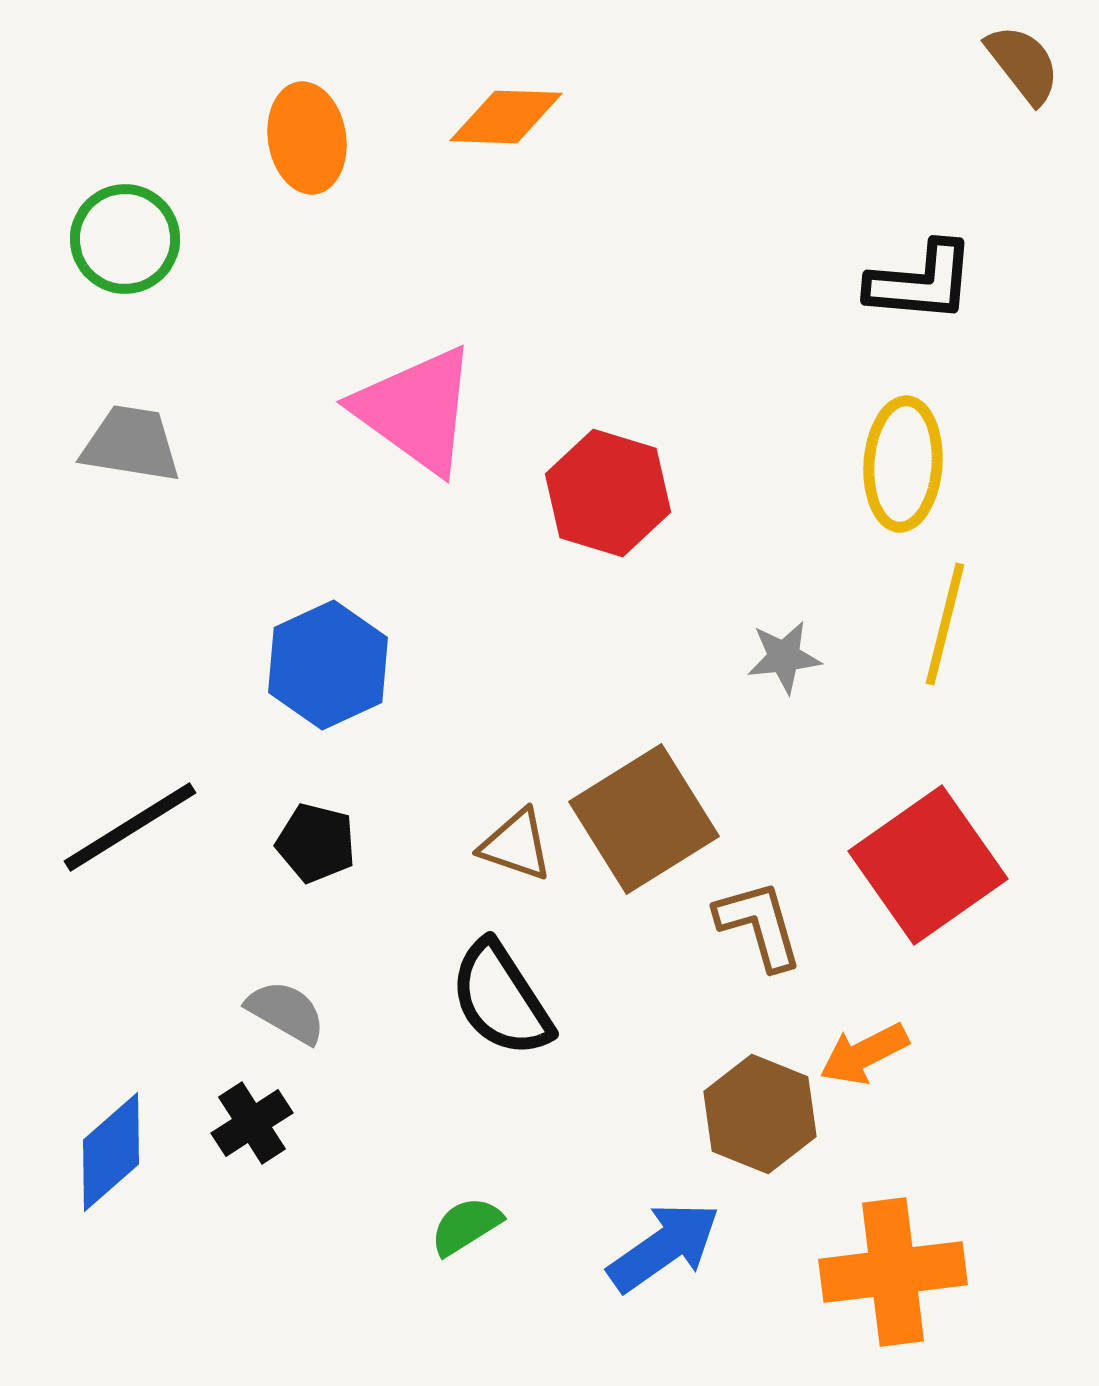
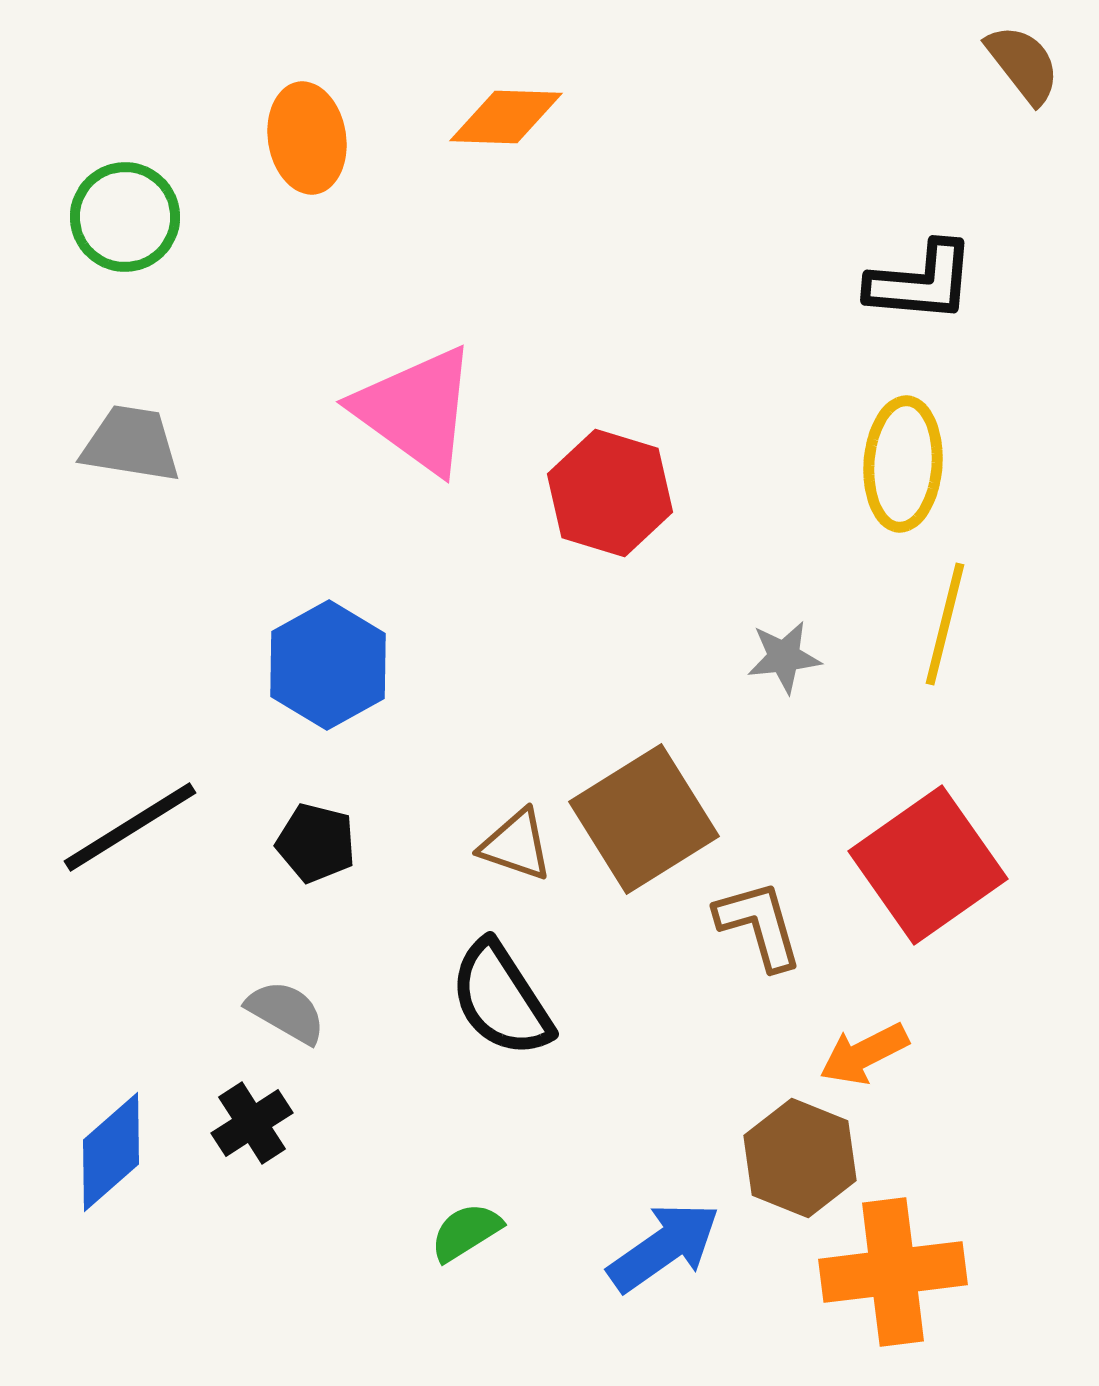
green circle: moved 22 px up
red hexagon: moved 2 px right
blue hexagon: rotated 4 degrees counterclockwise
brown hexagon: moved 40 px right, 44 px down
green semicircle: moved 6 px down
